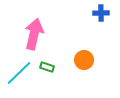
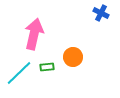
blue cross: rotated 28 degrees clockwise
orange circle: moved 11 px left, 3 px up
green rectangle: rotated 24 degrees counterclockwise
